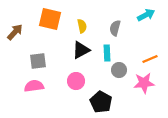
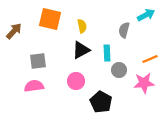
gray semicircle: moved 9 px right, 2 px down
brown arrow: moved 1 px left, 1 px up
